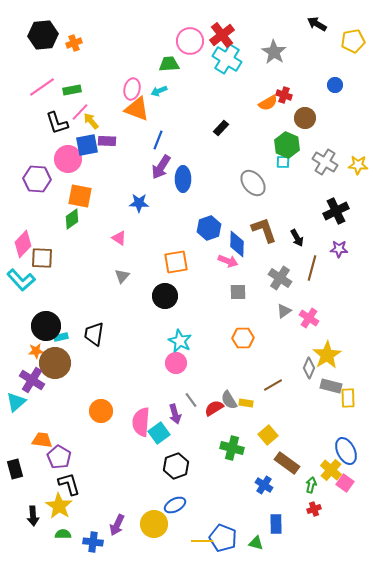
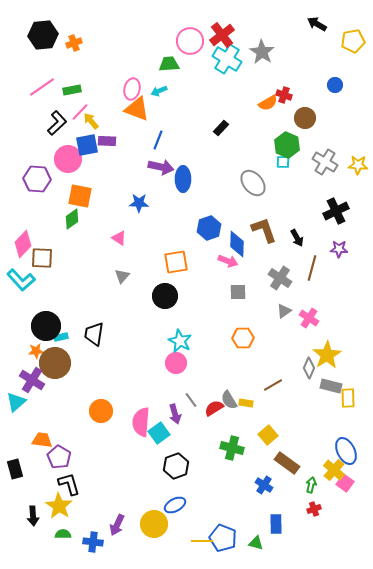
gray star at (274, 52): moved 12 px left
black L-shape at (57, 123): rotated 115 degrees counterclockwise
purple arrow at (161, 167): rotated 110 degrees counterclockwise
yellow cross at (331, 470): moved 3 px right
